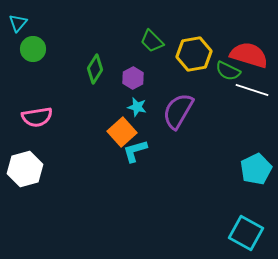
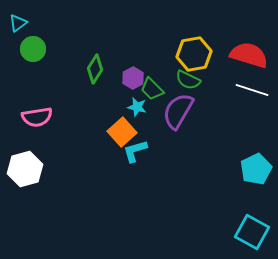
cyan triangle: rotated 12 degrees clockwise
green trapezoid: moved 48 px down
green semicircle: moved 40 px left, 9 px down
cyan square: moved 6 px right, 1 px up
